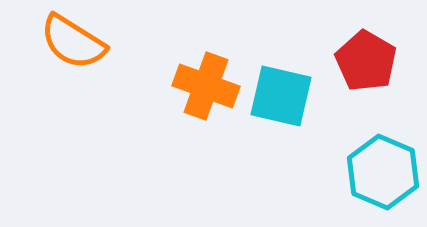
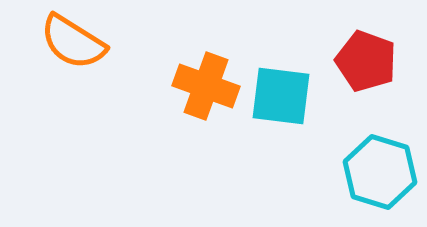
red pentagon: rotated 10 degrees counterclockwise
cyan square: rotated 6 degrees counterclockwise
cyan hexagon: moved 3 px left; rotated 6 degrees counterclockwise
